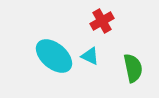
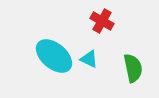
red cross: rotated 30 degrees counterclockwise
cyan triangle: moved 1 px left, 3 px down
